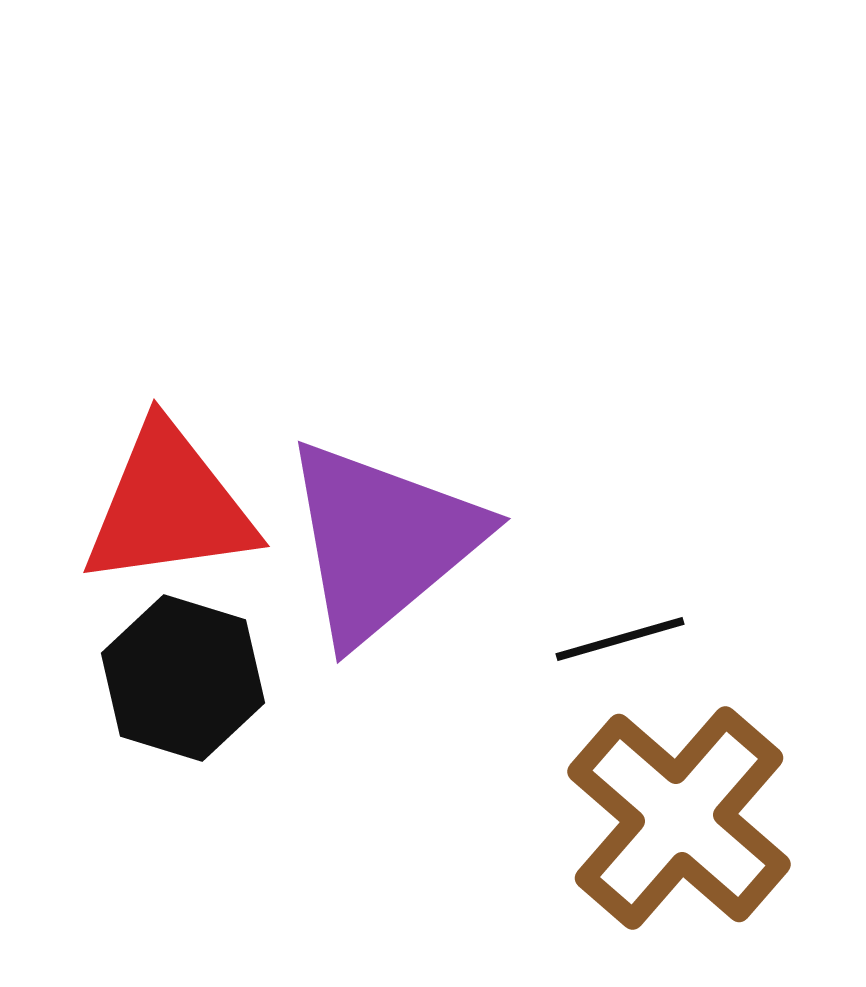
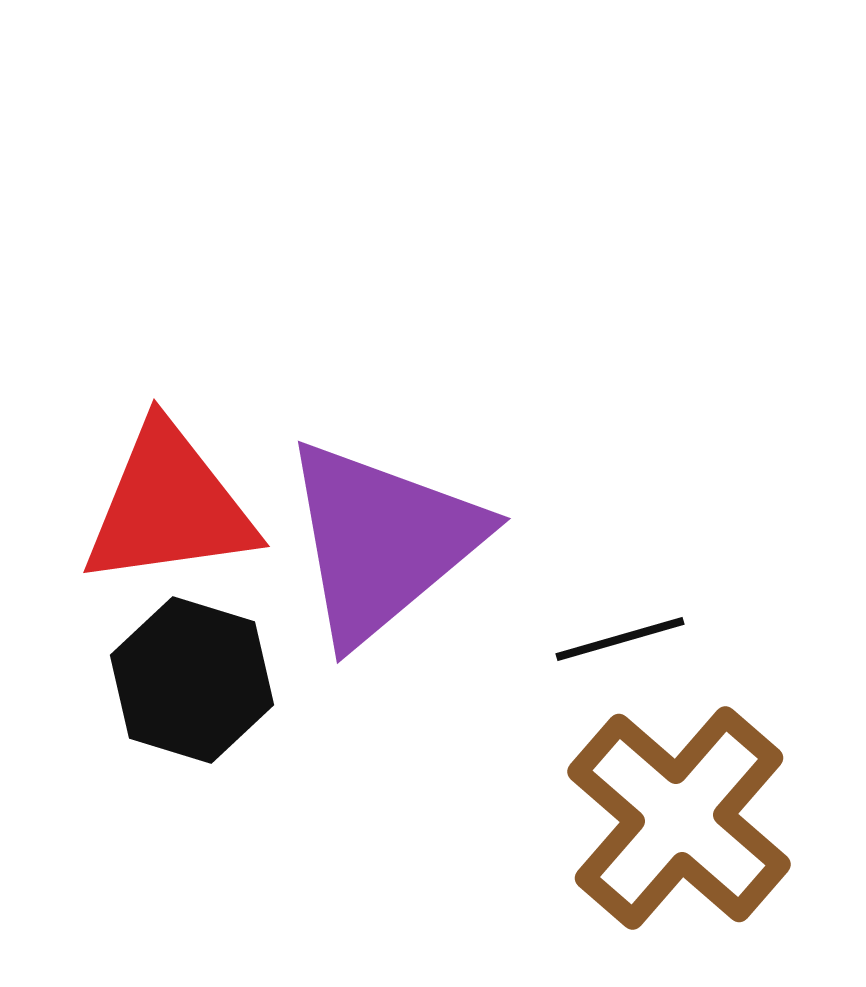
black hexagon: moved 9 px right, 2 px down
